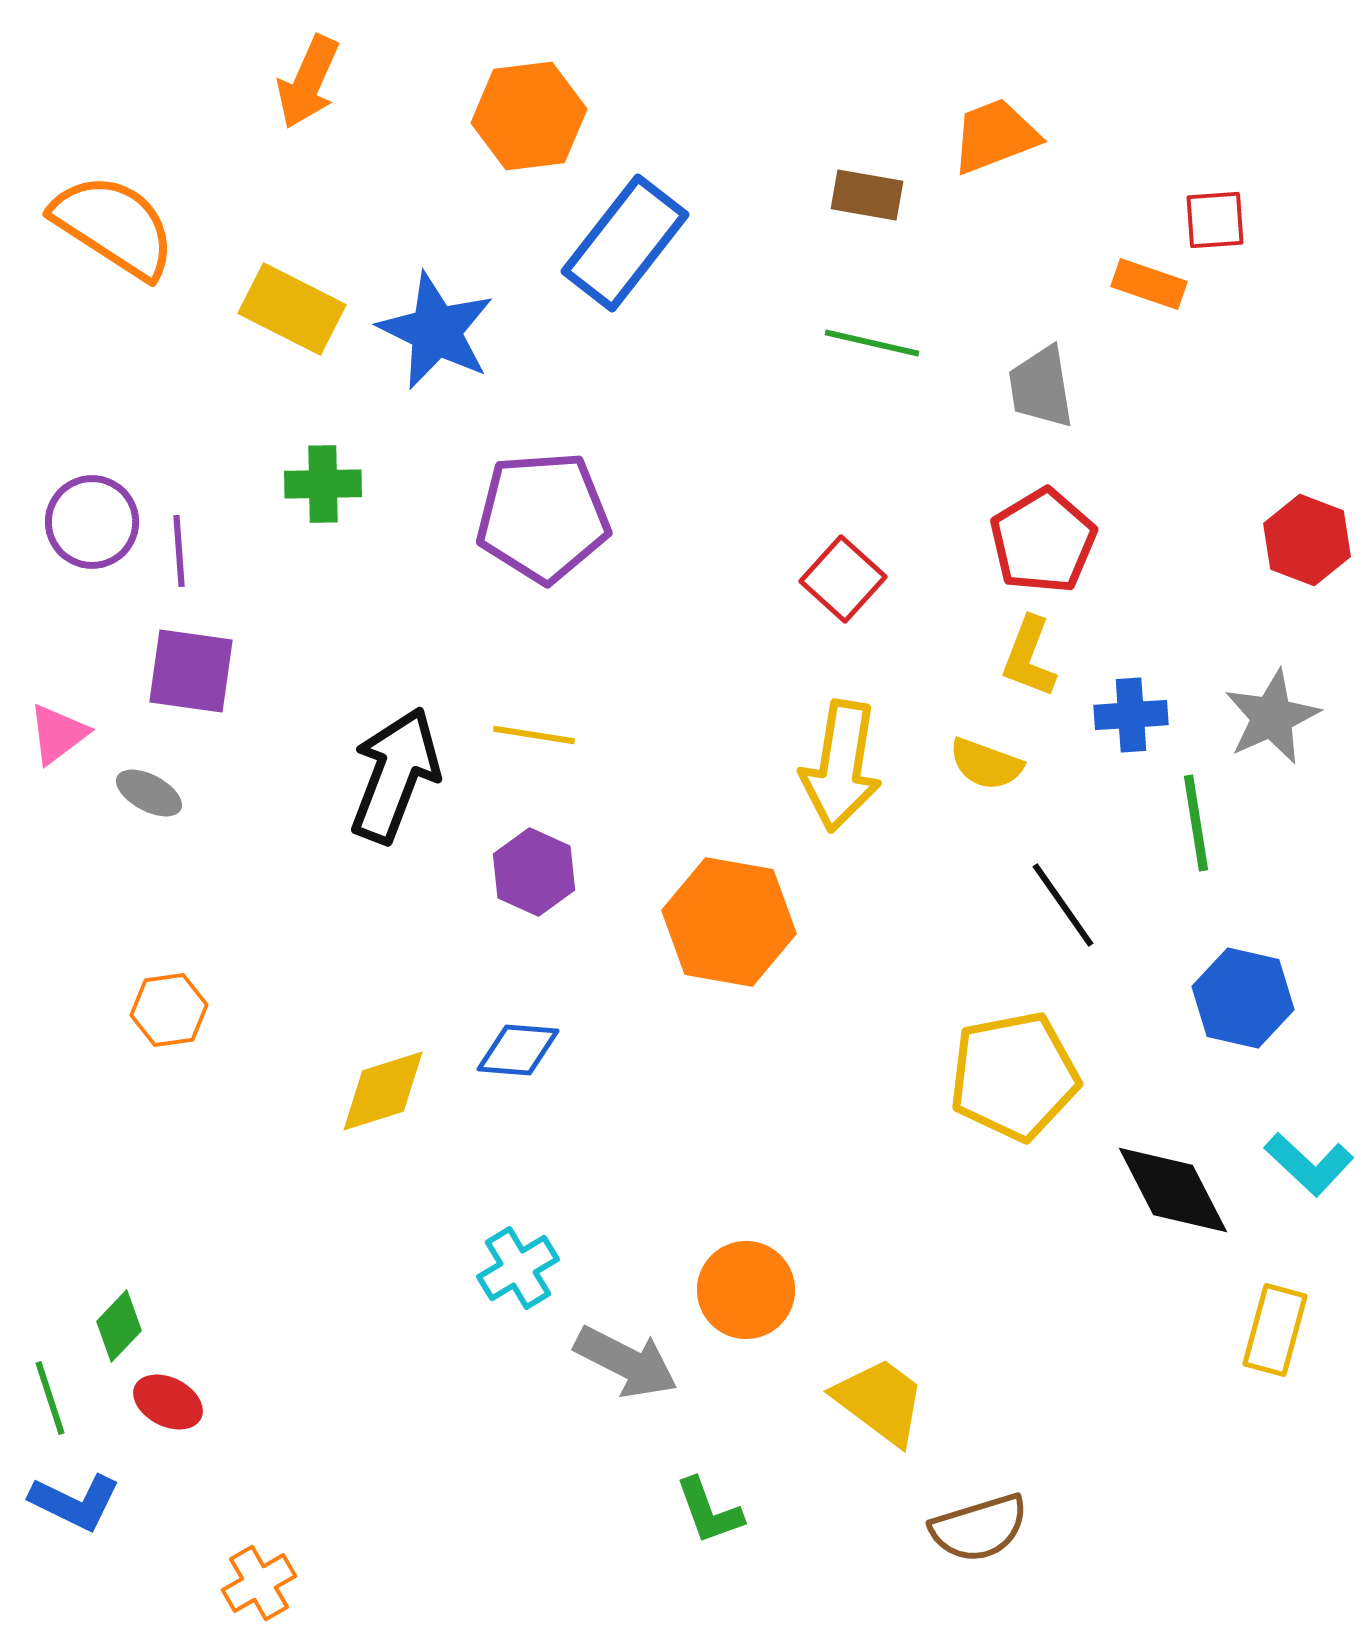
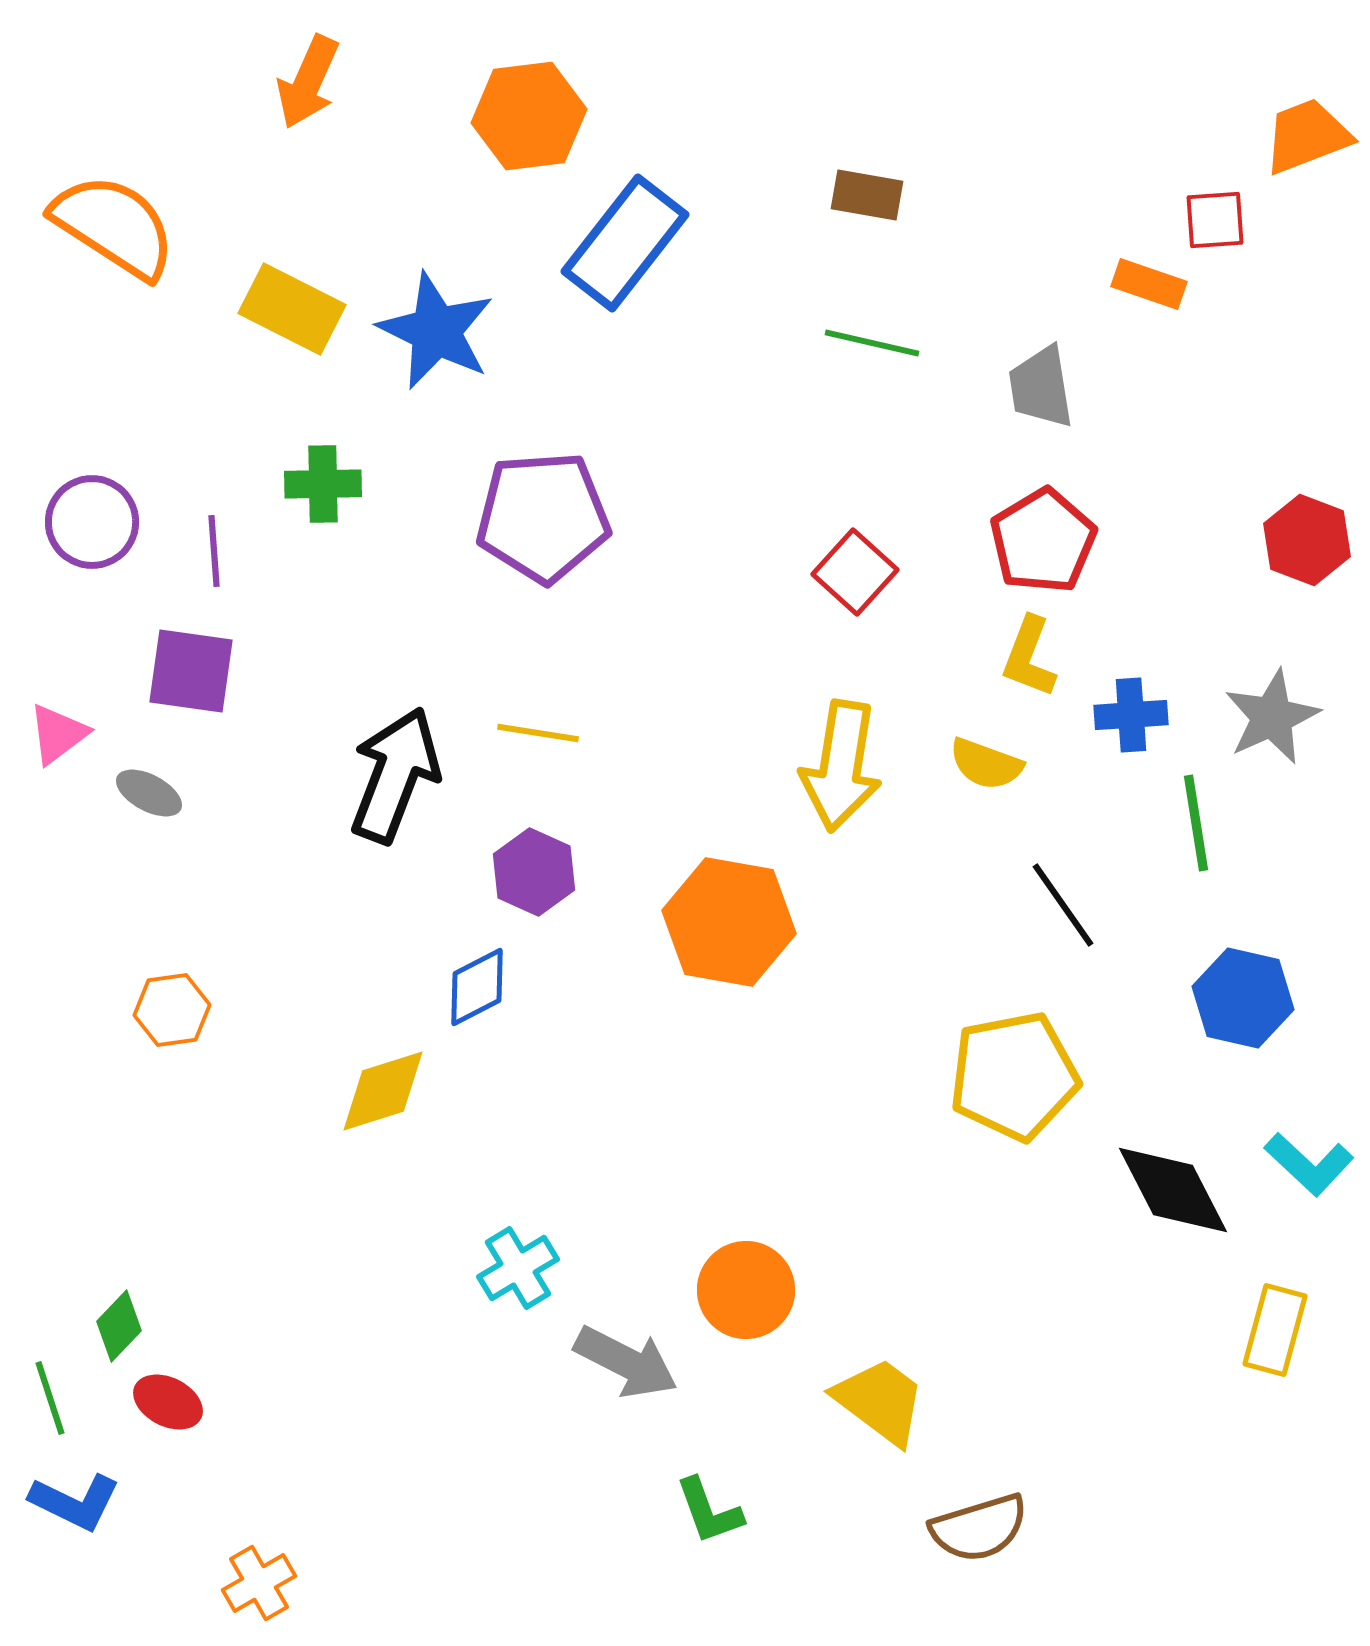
orange trapezoid at (995, 136): moved 312 px right
purple line at (179, 551): moved 35 px right
red square at (843, 579): moved 12 px right, 7 px up
yellow line at (534, 735): moved 4 px right, 2 px up
orange hexagon at (169, 1010): moved 3 px right
blue diamond at (518, 1050): moved 41 px left, 63 px up; rotated 32 degrees counterclockwise
